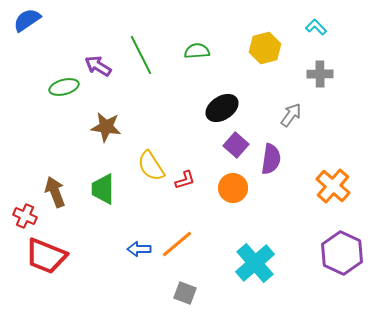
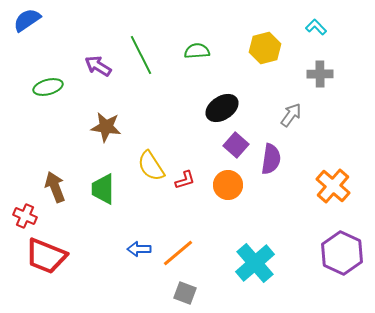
green ellipse: moved 16 px left
orange circle: moved 5 px left, 3 px up
brown arrow: moved 5 px up
orange line: moved 1 px right, 9 px down
